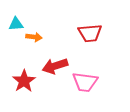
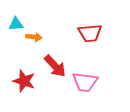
red arrow: rotated 115 degrees counterclockwise
red star: rotated 20 degrees counterclockwise
